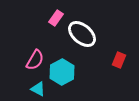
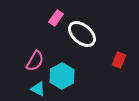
pink semicircle: moved 1 px down
cyan hexagon: moved 4 px down
